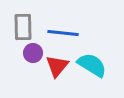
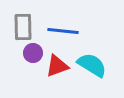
blue line: moved 2 px up
red triangle: rotated 30 degrees clockwise
